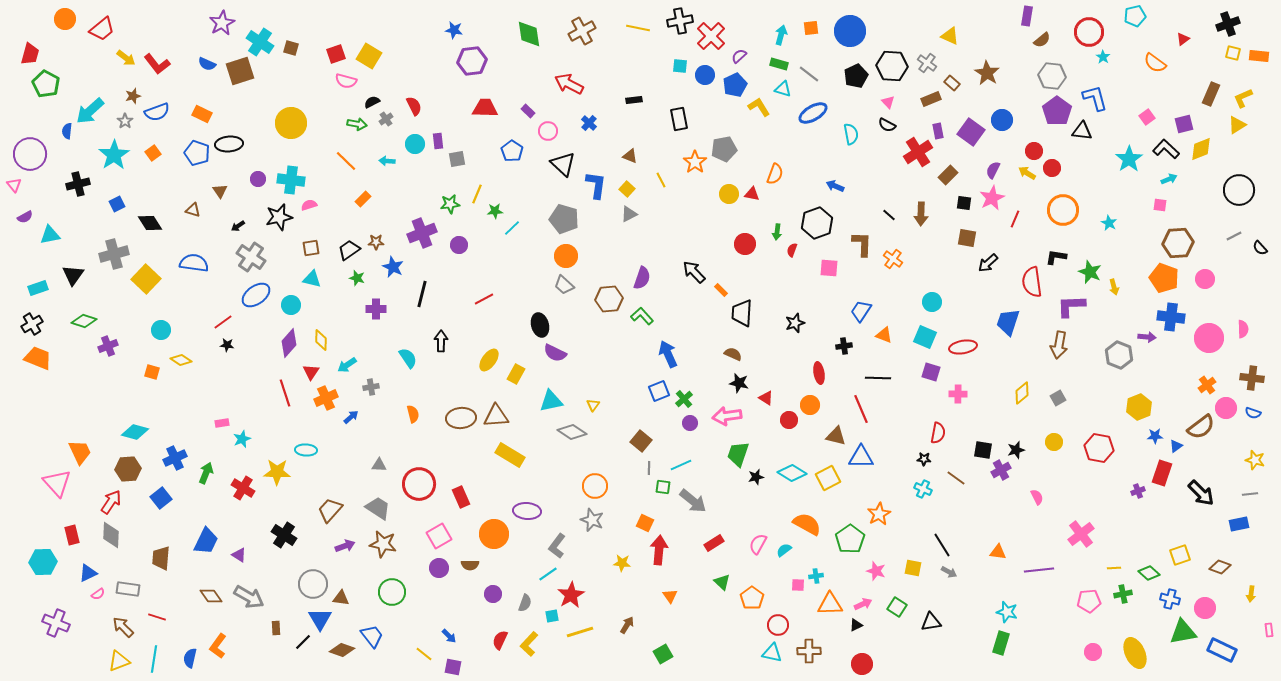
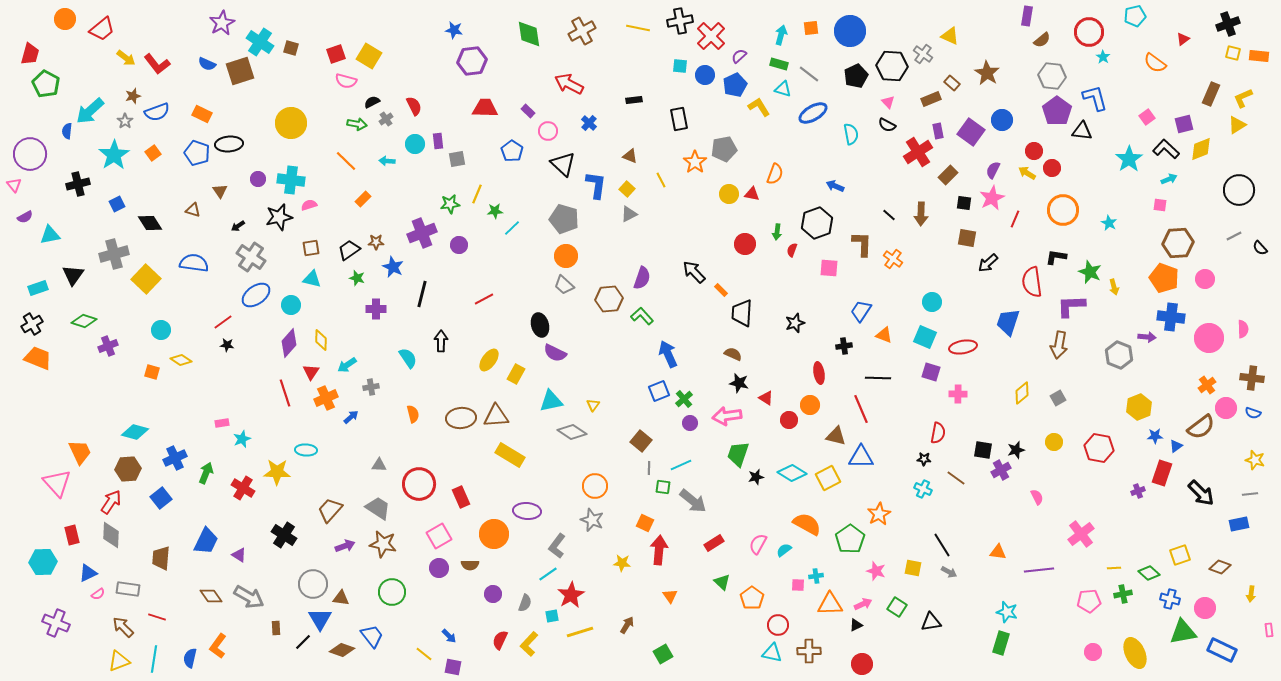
gray cross at (927, 63): moved 4 px left, 9 px up
